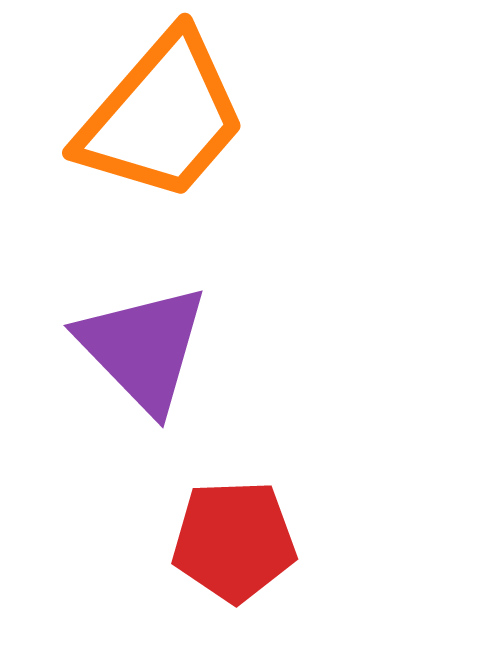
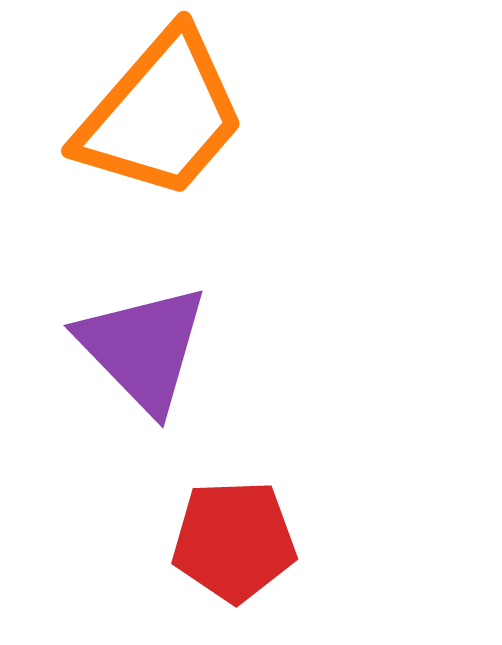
orange trapezoid: moved 1 px left, 2 px up
